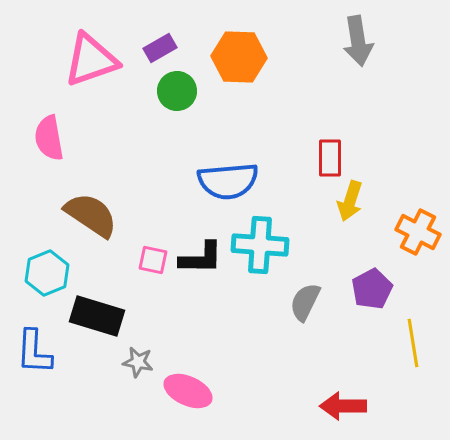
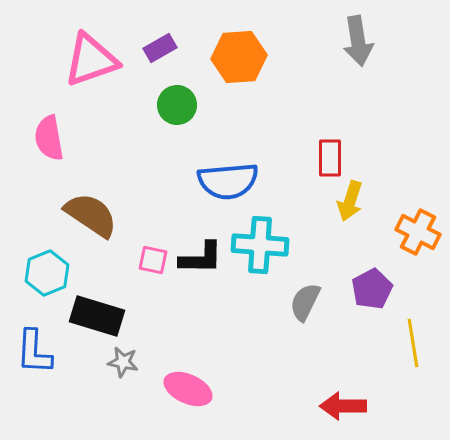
orange hexagon: rotated 6 degrees counterclockwise
green circle: moved 14 px down
gray star: moved 15 px left
pink ellipse: moved 2 px up
